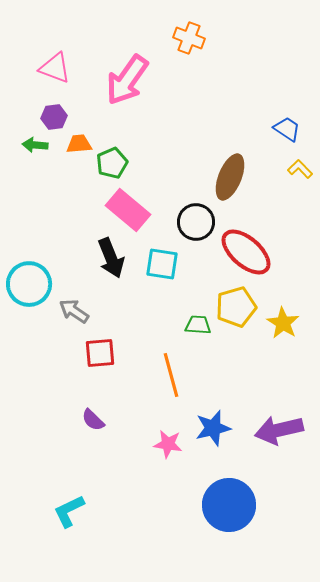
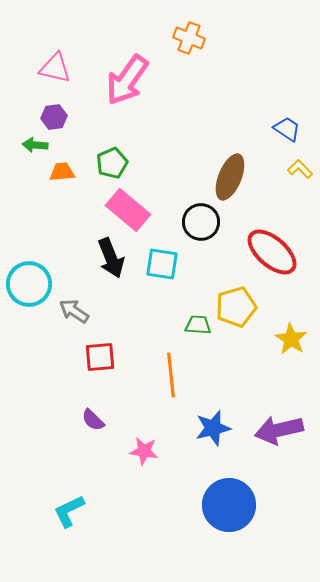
pink triangle: rotated 8 degrees counterclockwise
orange trapezoid: moved 17 px left, 28 px down
black circle: moved 5 px right
red ellipse: moved 26 px right
yellow star: moved 8 px right, 16 px down
red square: moved 4 px down
orange line: rotated 9 degrees clockwise
pink star: moved 24 px left, 7 px down
